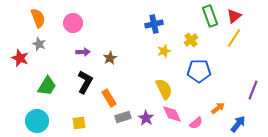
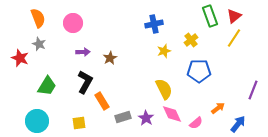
orange rectangle: moved 7 px left, 3 px down
